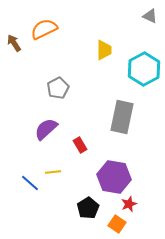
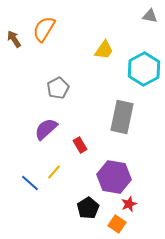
gray triangle: rotated 14 degrees counterclockwise
orange semicircle: rotated 32 degrees counterclockwise
brown arrow: moved 4 px up
yellow trapezoid: rotated 35 degrees clockwise
yellow line: moved 1 px right; rotated 42 degrees counterclockwise
